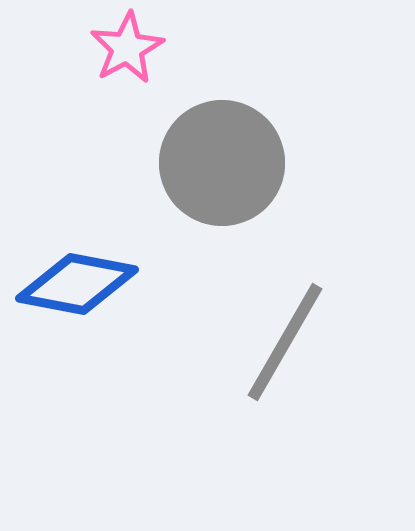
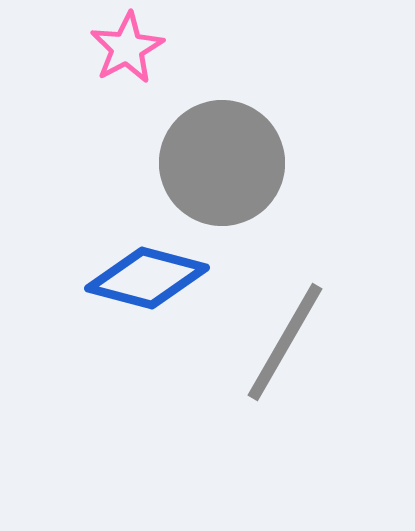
blue diamond: moved 70 px right, 6 px up; rotated 4 degrees clockwise
